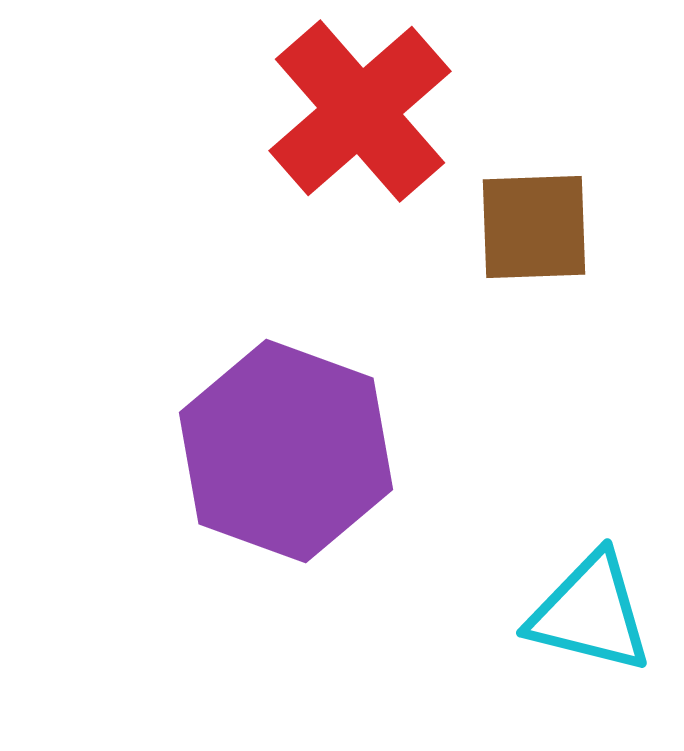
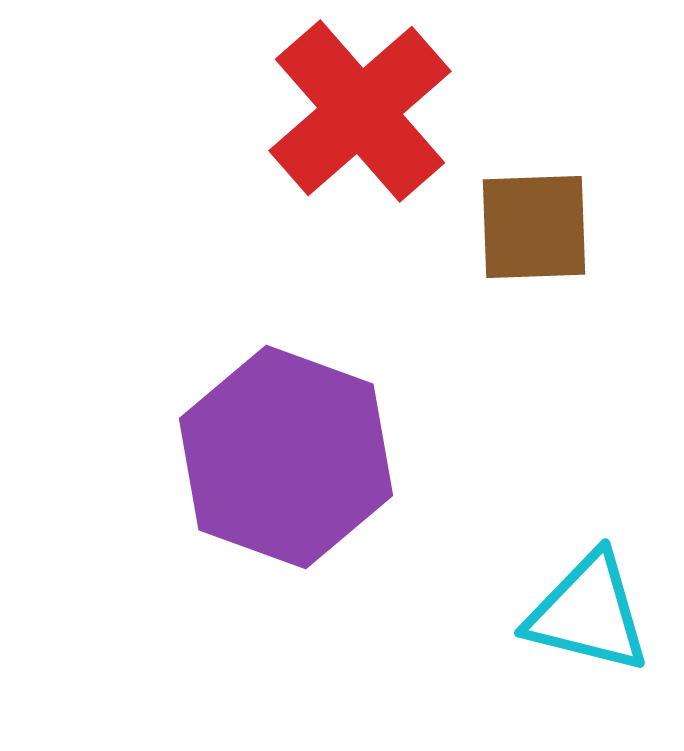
purple hexagon: moved 6 px down
cyan triangle: moved 2 px left
